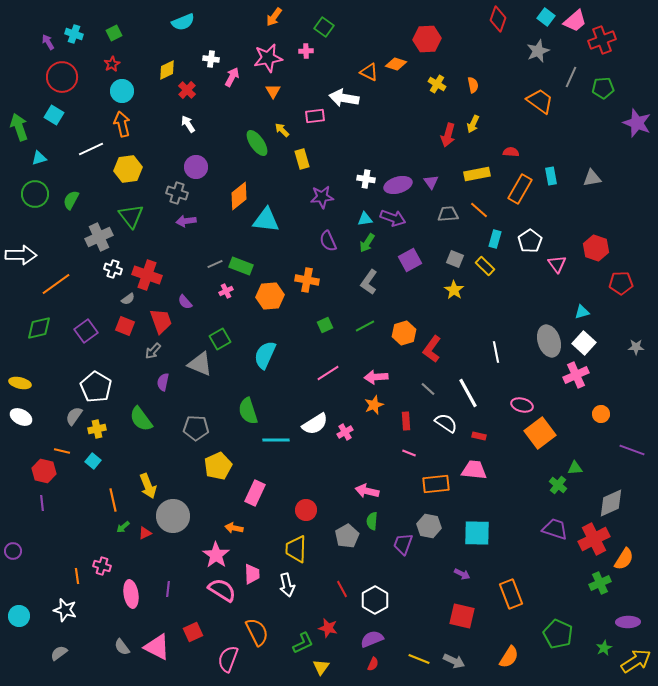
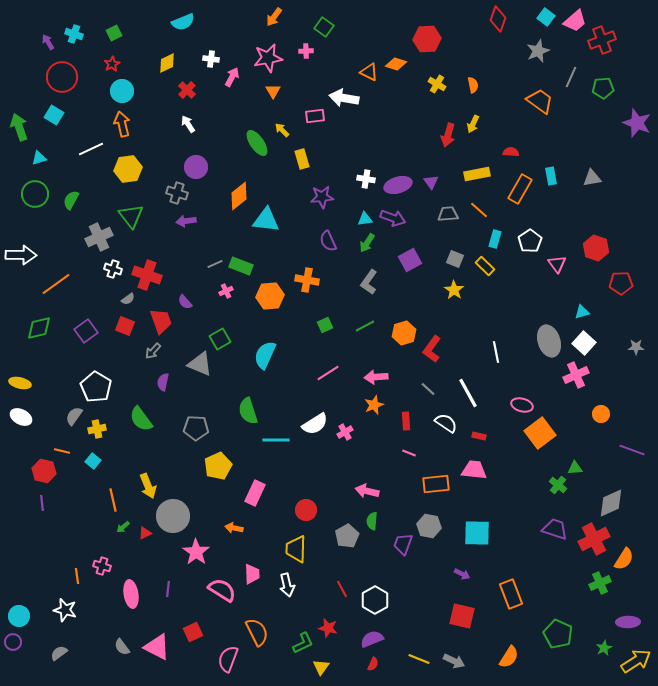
yellow diamond at (167, 70): moved 7 px up
purple circle at (13, 551): moved 91 px down
pink star at (216, 555): moved 20 px left, 3 px up
